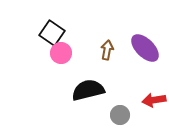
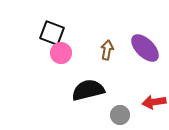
black square: rotated 15 degrees counterclockwise
red arrow: moved 2 px down
